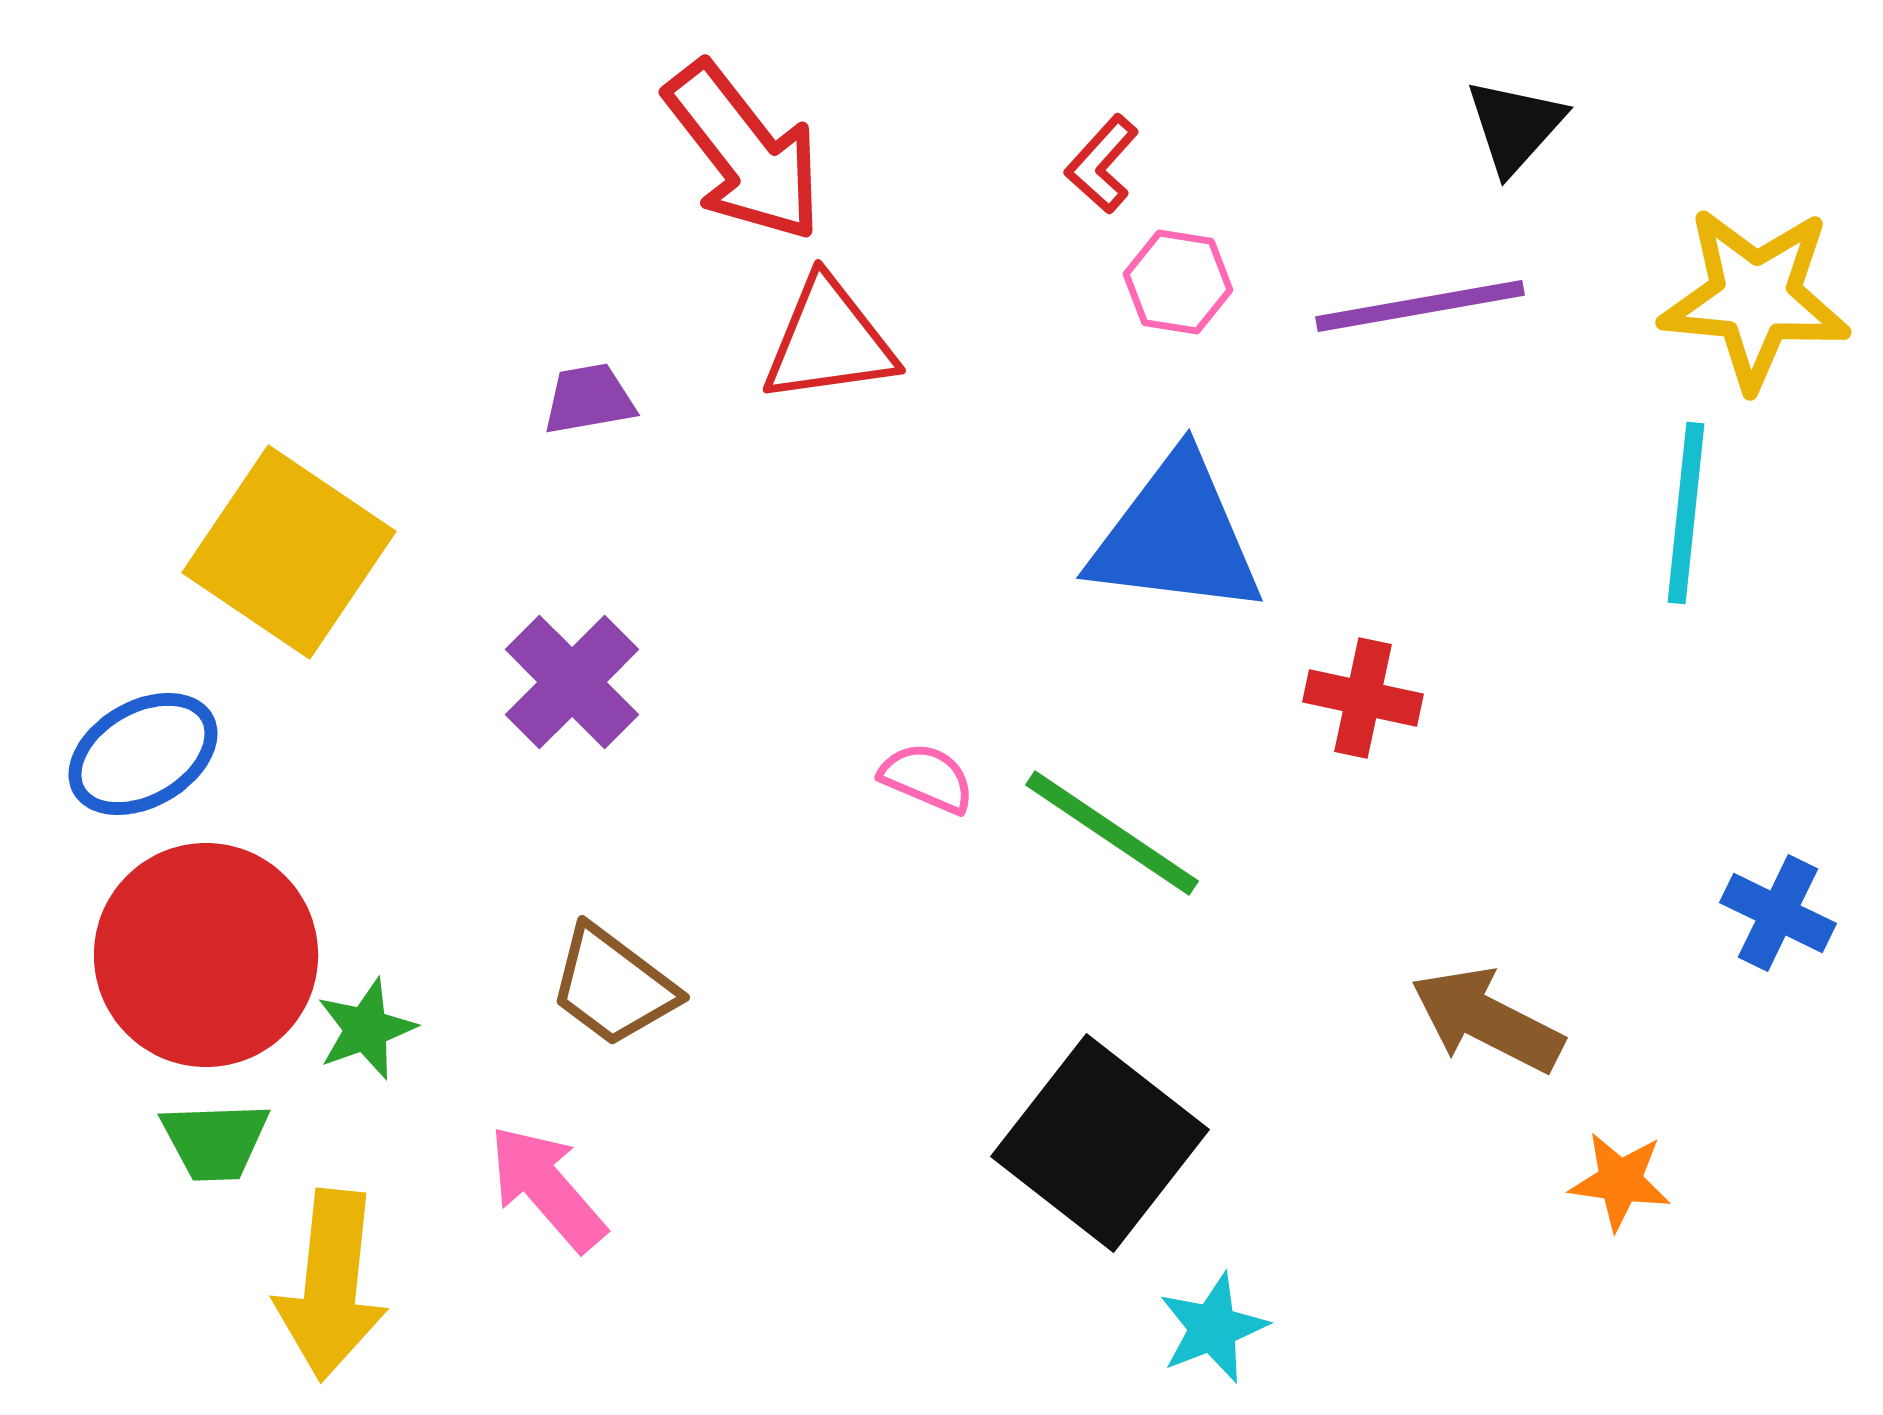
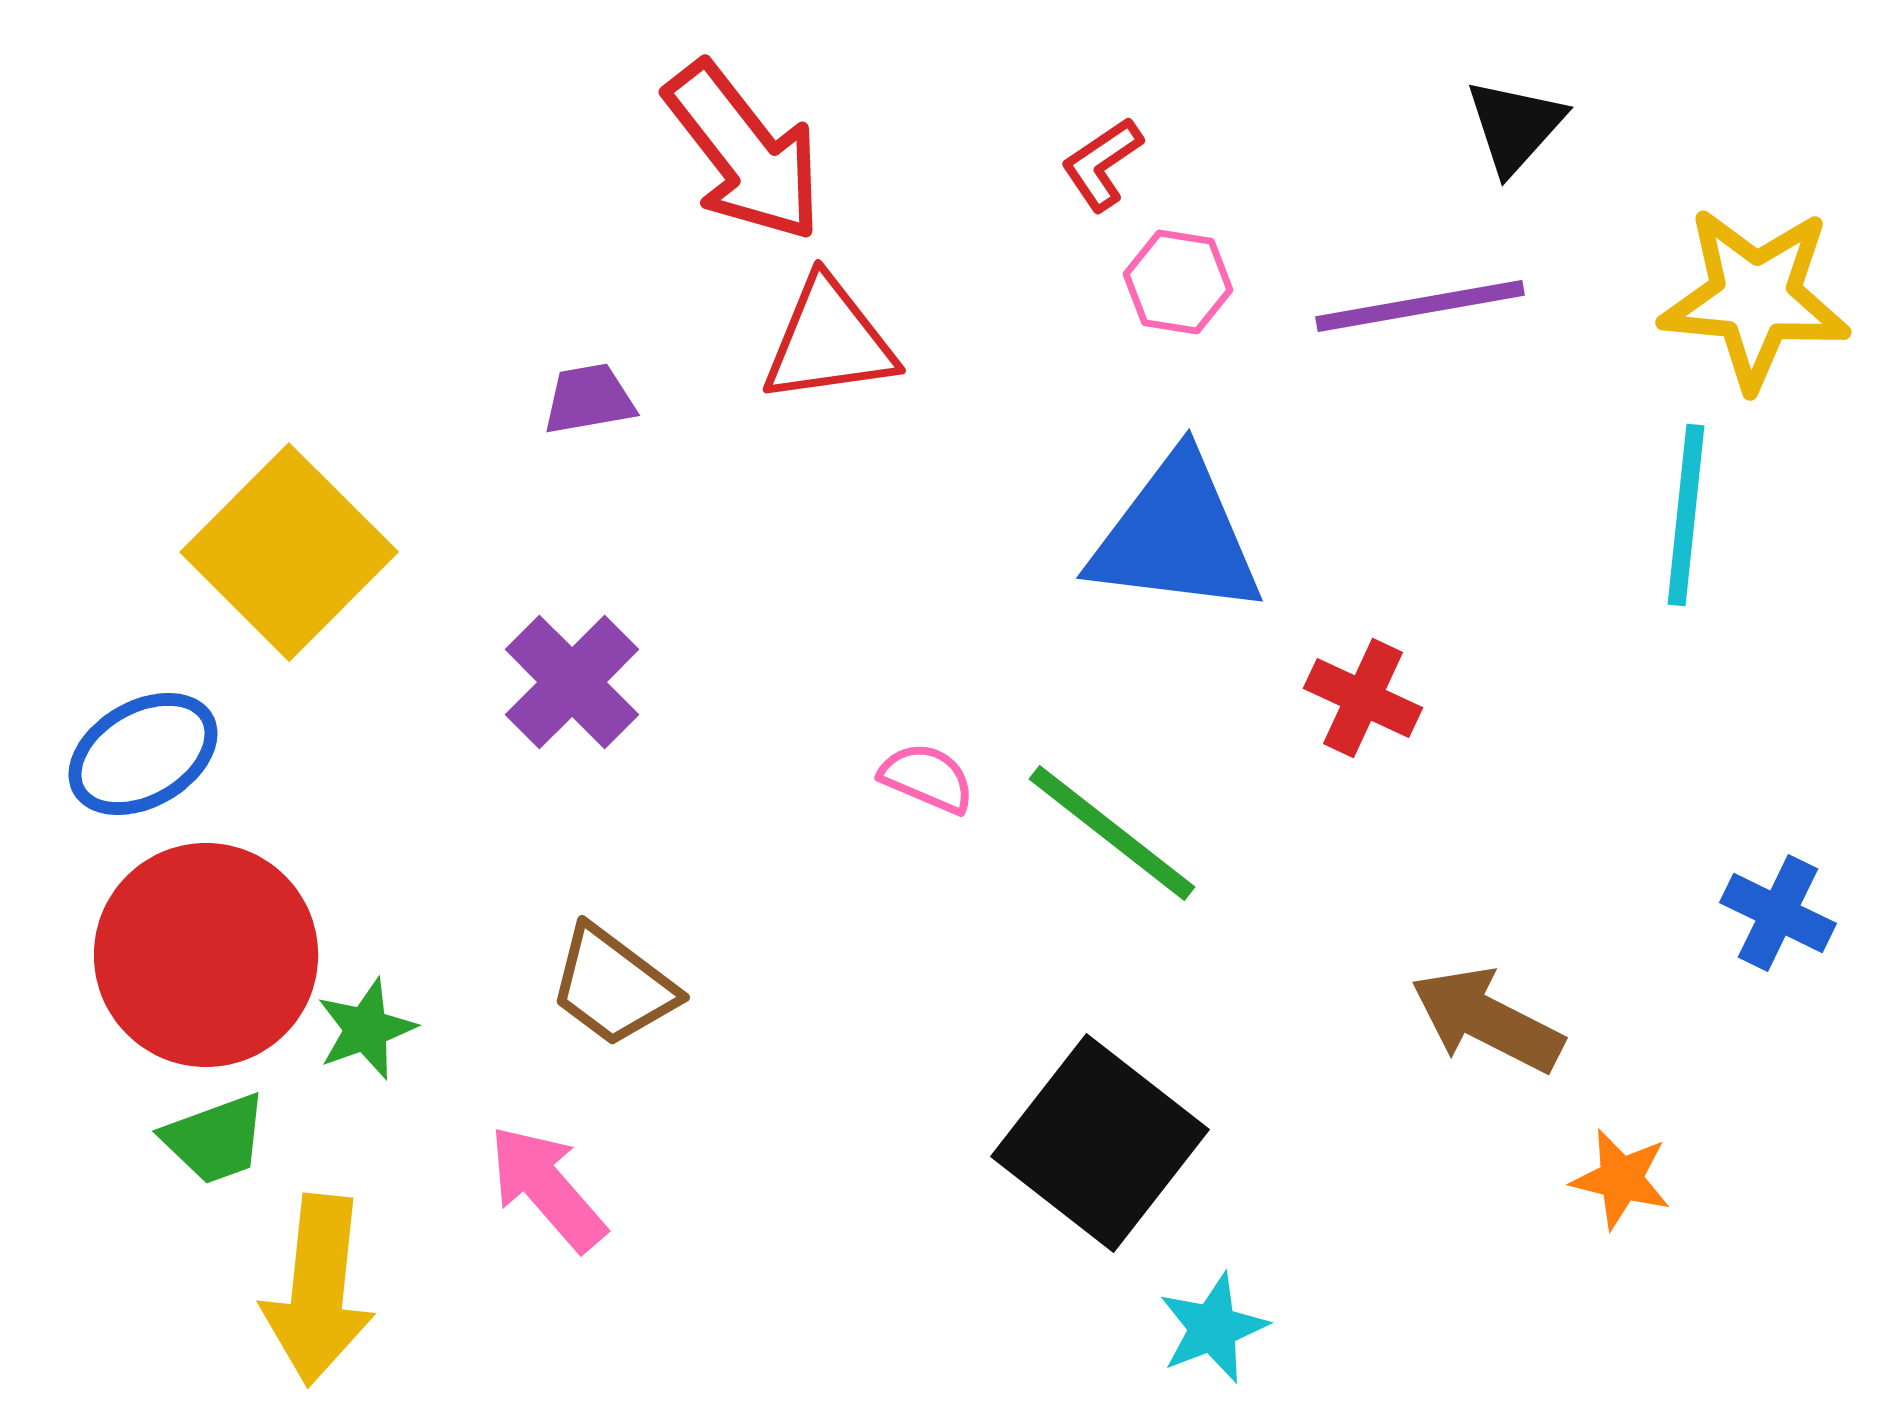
red L-shape: rotated 14 degrees clockwise
cyan line: moved 2 px down
yellow square: rotated 11 degrees clockwise
red cross: rotated 13 degrees clockwise
green line: rotated 4 degrees clockwise
green trapezoid: moved 2 px up; rotated 18 degrees counterclockwise
orange star: moved 1 px right, 2 px up; rotated 6 degrees clockwise
yellow arrow: moved 13 px left, 5 px down
